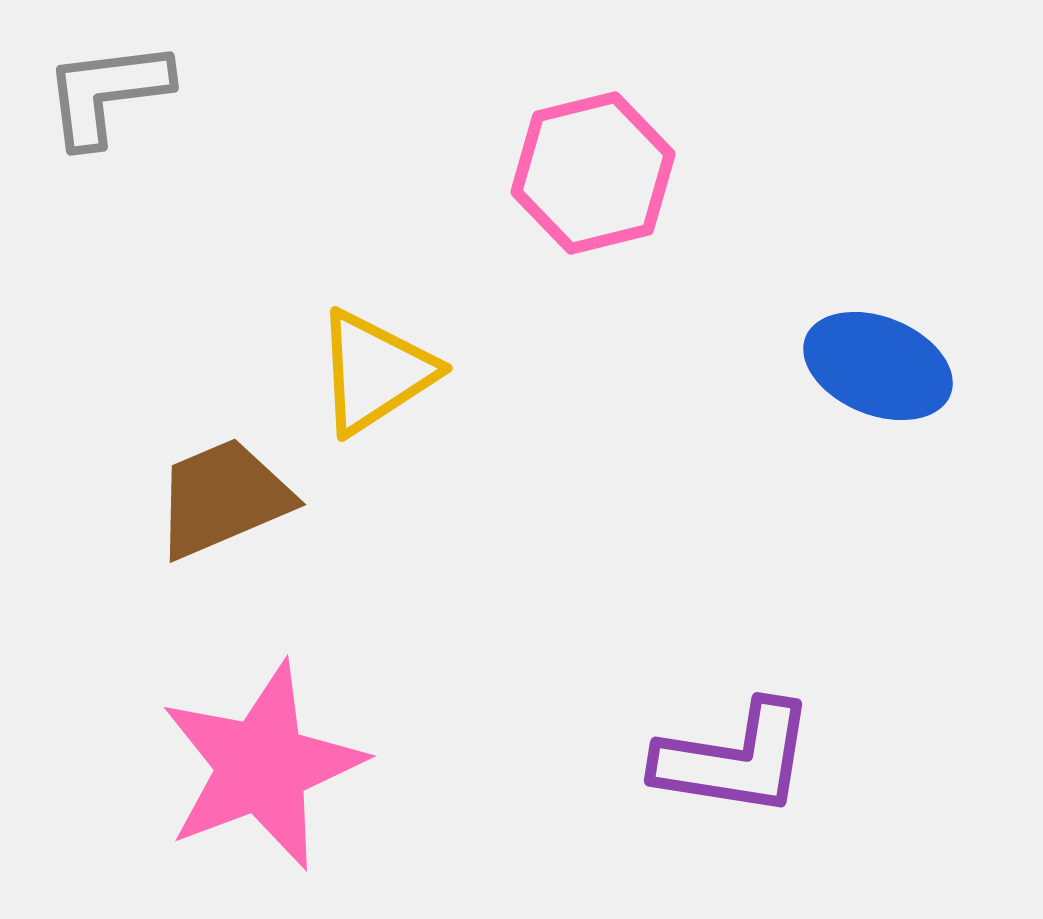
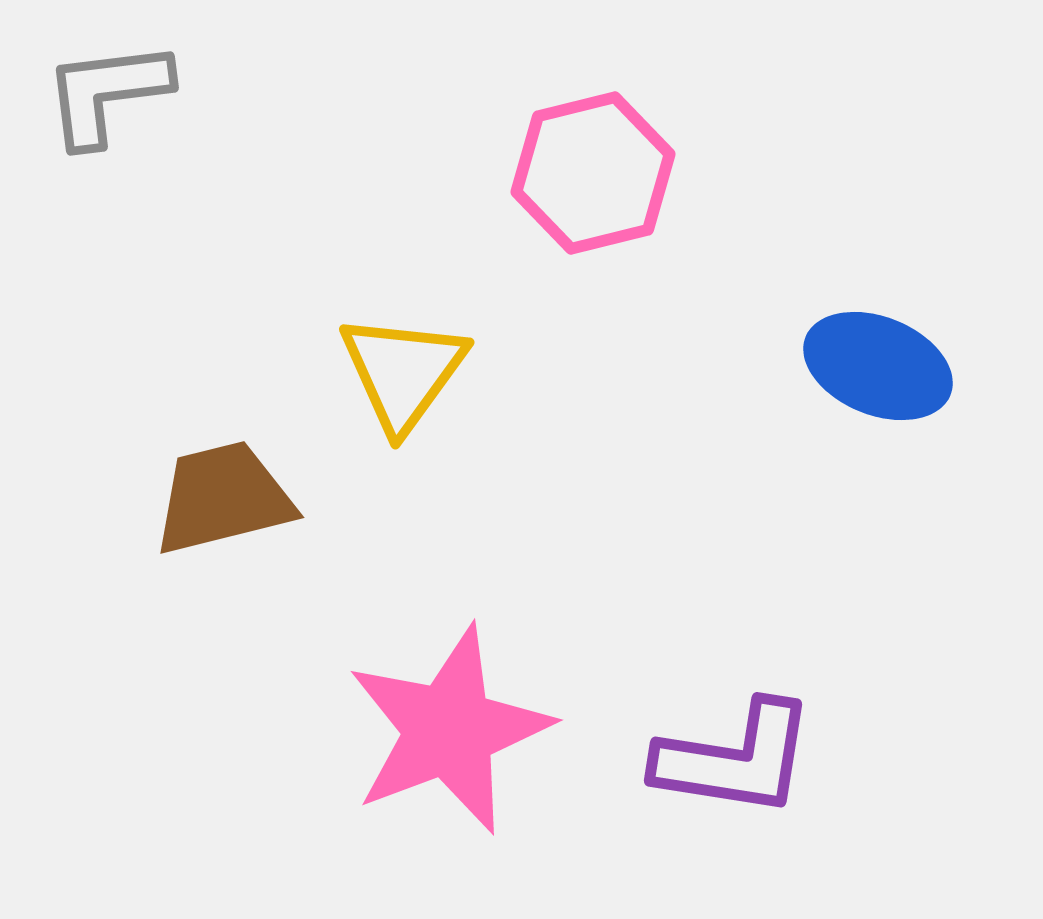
yellow triangle: moved 28 px right; rotated 21 degrees counterclockwise
brown trapezoid: rotated 9 degrees clockwise
pink star: moved 187 px right, 36 px up
